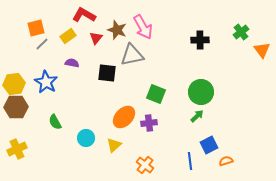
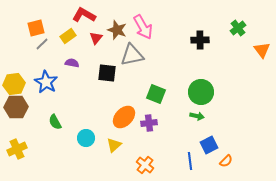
green cross: moved 3 px left, 4 px up
green arrow: rotated 56 degrees clockwise
orange semicircle: rotated 152 degrees clockwise
